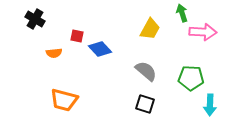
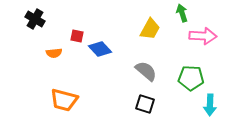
pink arrow: moved 4 px down
